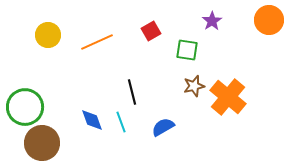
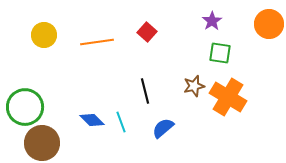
orange circle: moved 4 px down
red square: moved 4 px left, 1 px down; rotated 18 degrees counterclockwise
yellow circle: moved 4 px left
orange line: rotated 16 degrees clockwise
green square: moved 33 px right, 3 px down
black line: moved 13 px right, 1 px up
orange cross: rotated 9 degrees counterclockwise
blue diamond: rotated 25 degrees counterclockwise
blue semicircle: moved 1 px down; rotated 10 degrees counterclockwise
